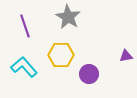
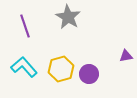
yellow hexagon: moved 14 px down; rotated 15 degrees counterclockwise
